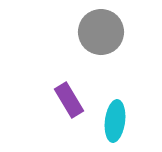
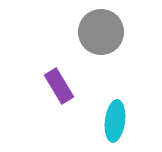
purple rectangle: moved 10 px left, 14 px up
